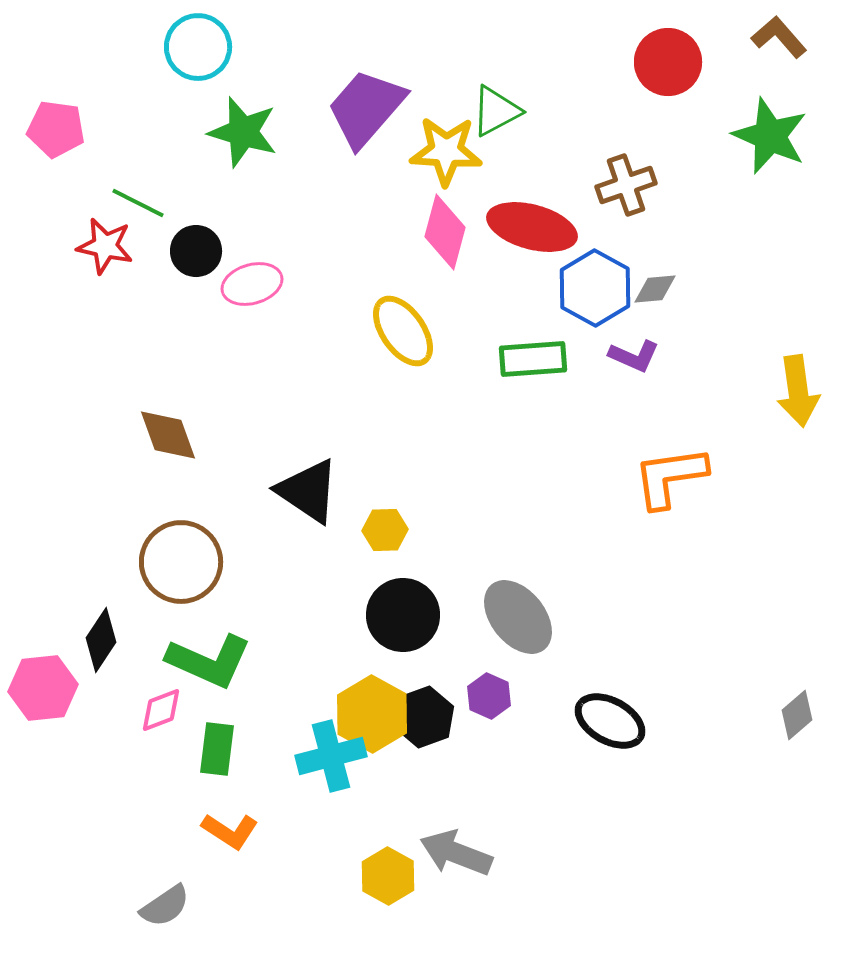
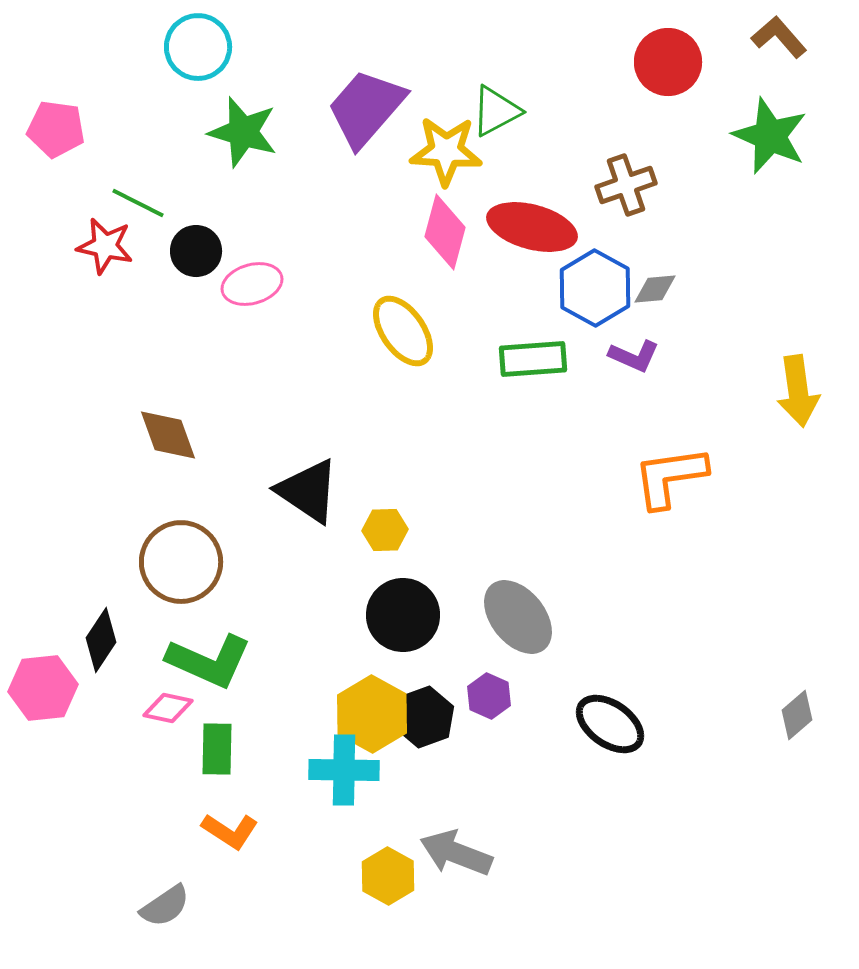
pink diamond at (161, 710): moved 7 px right, 2 px up; rotated 33 degrees clockwise
black ellipse at (610, 721): moved 3 px down; rotated 6 degrees clockwise
green rectangle at (217, 749): rotated 6 degrees counterclockwise
cyan cross at (331, 756): moved 13 px right, 14 px down; rotated 16 degrees clockwise
